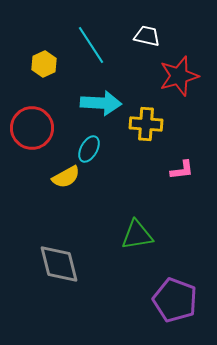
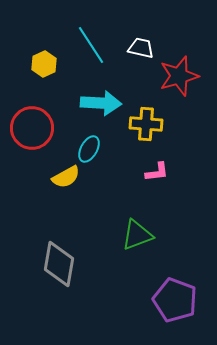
white trapezoid: moved 6 px left, 12 px down
pink L-shape: moved 25 px left, 2 px down
green triangle: rotated 12 degrees counterclockwise
gray diamond: rotated 24 degrees clockwise
